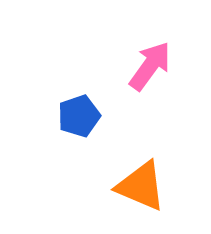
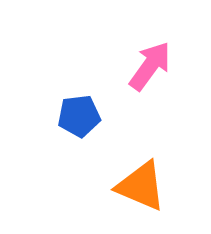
blue pentagon: rotated 12 degrees clockwise
